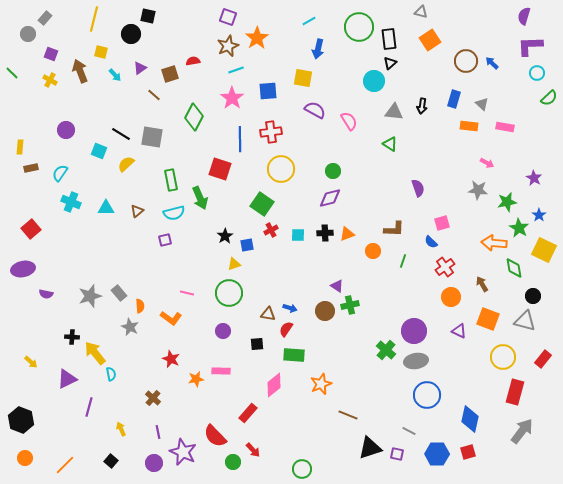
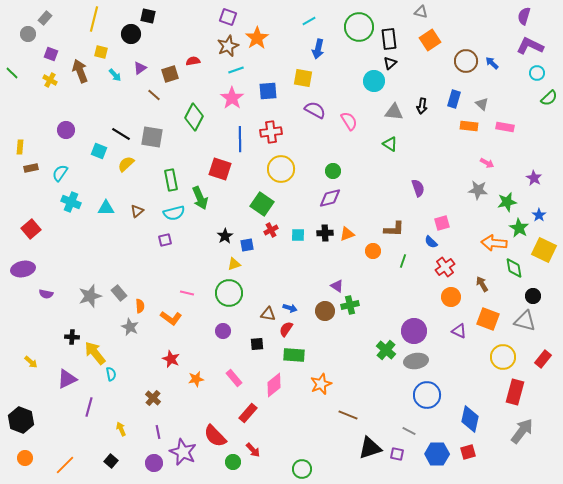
purple L-shape at (530, 46): rotated 28 degrees clockwise
pink rectangle at (221, 371): moved 13 px right, 7 px down; rotated 48 degrees clockwise
